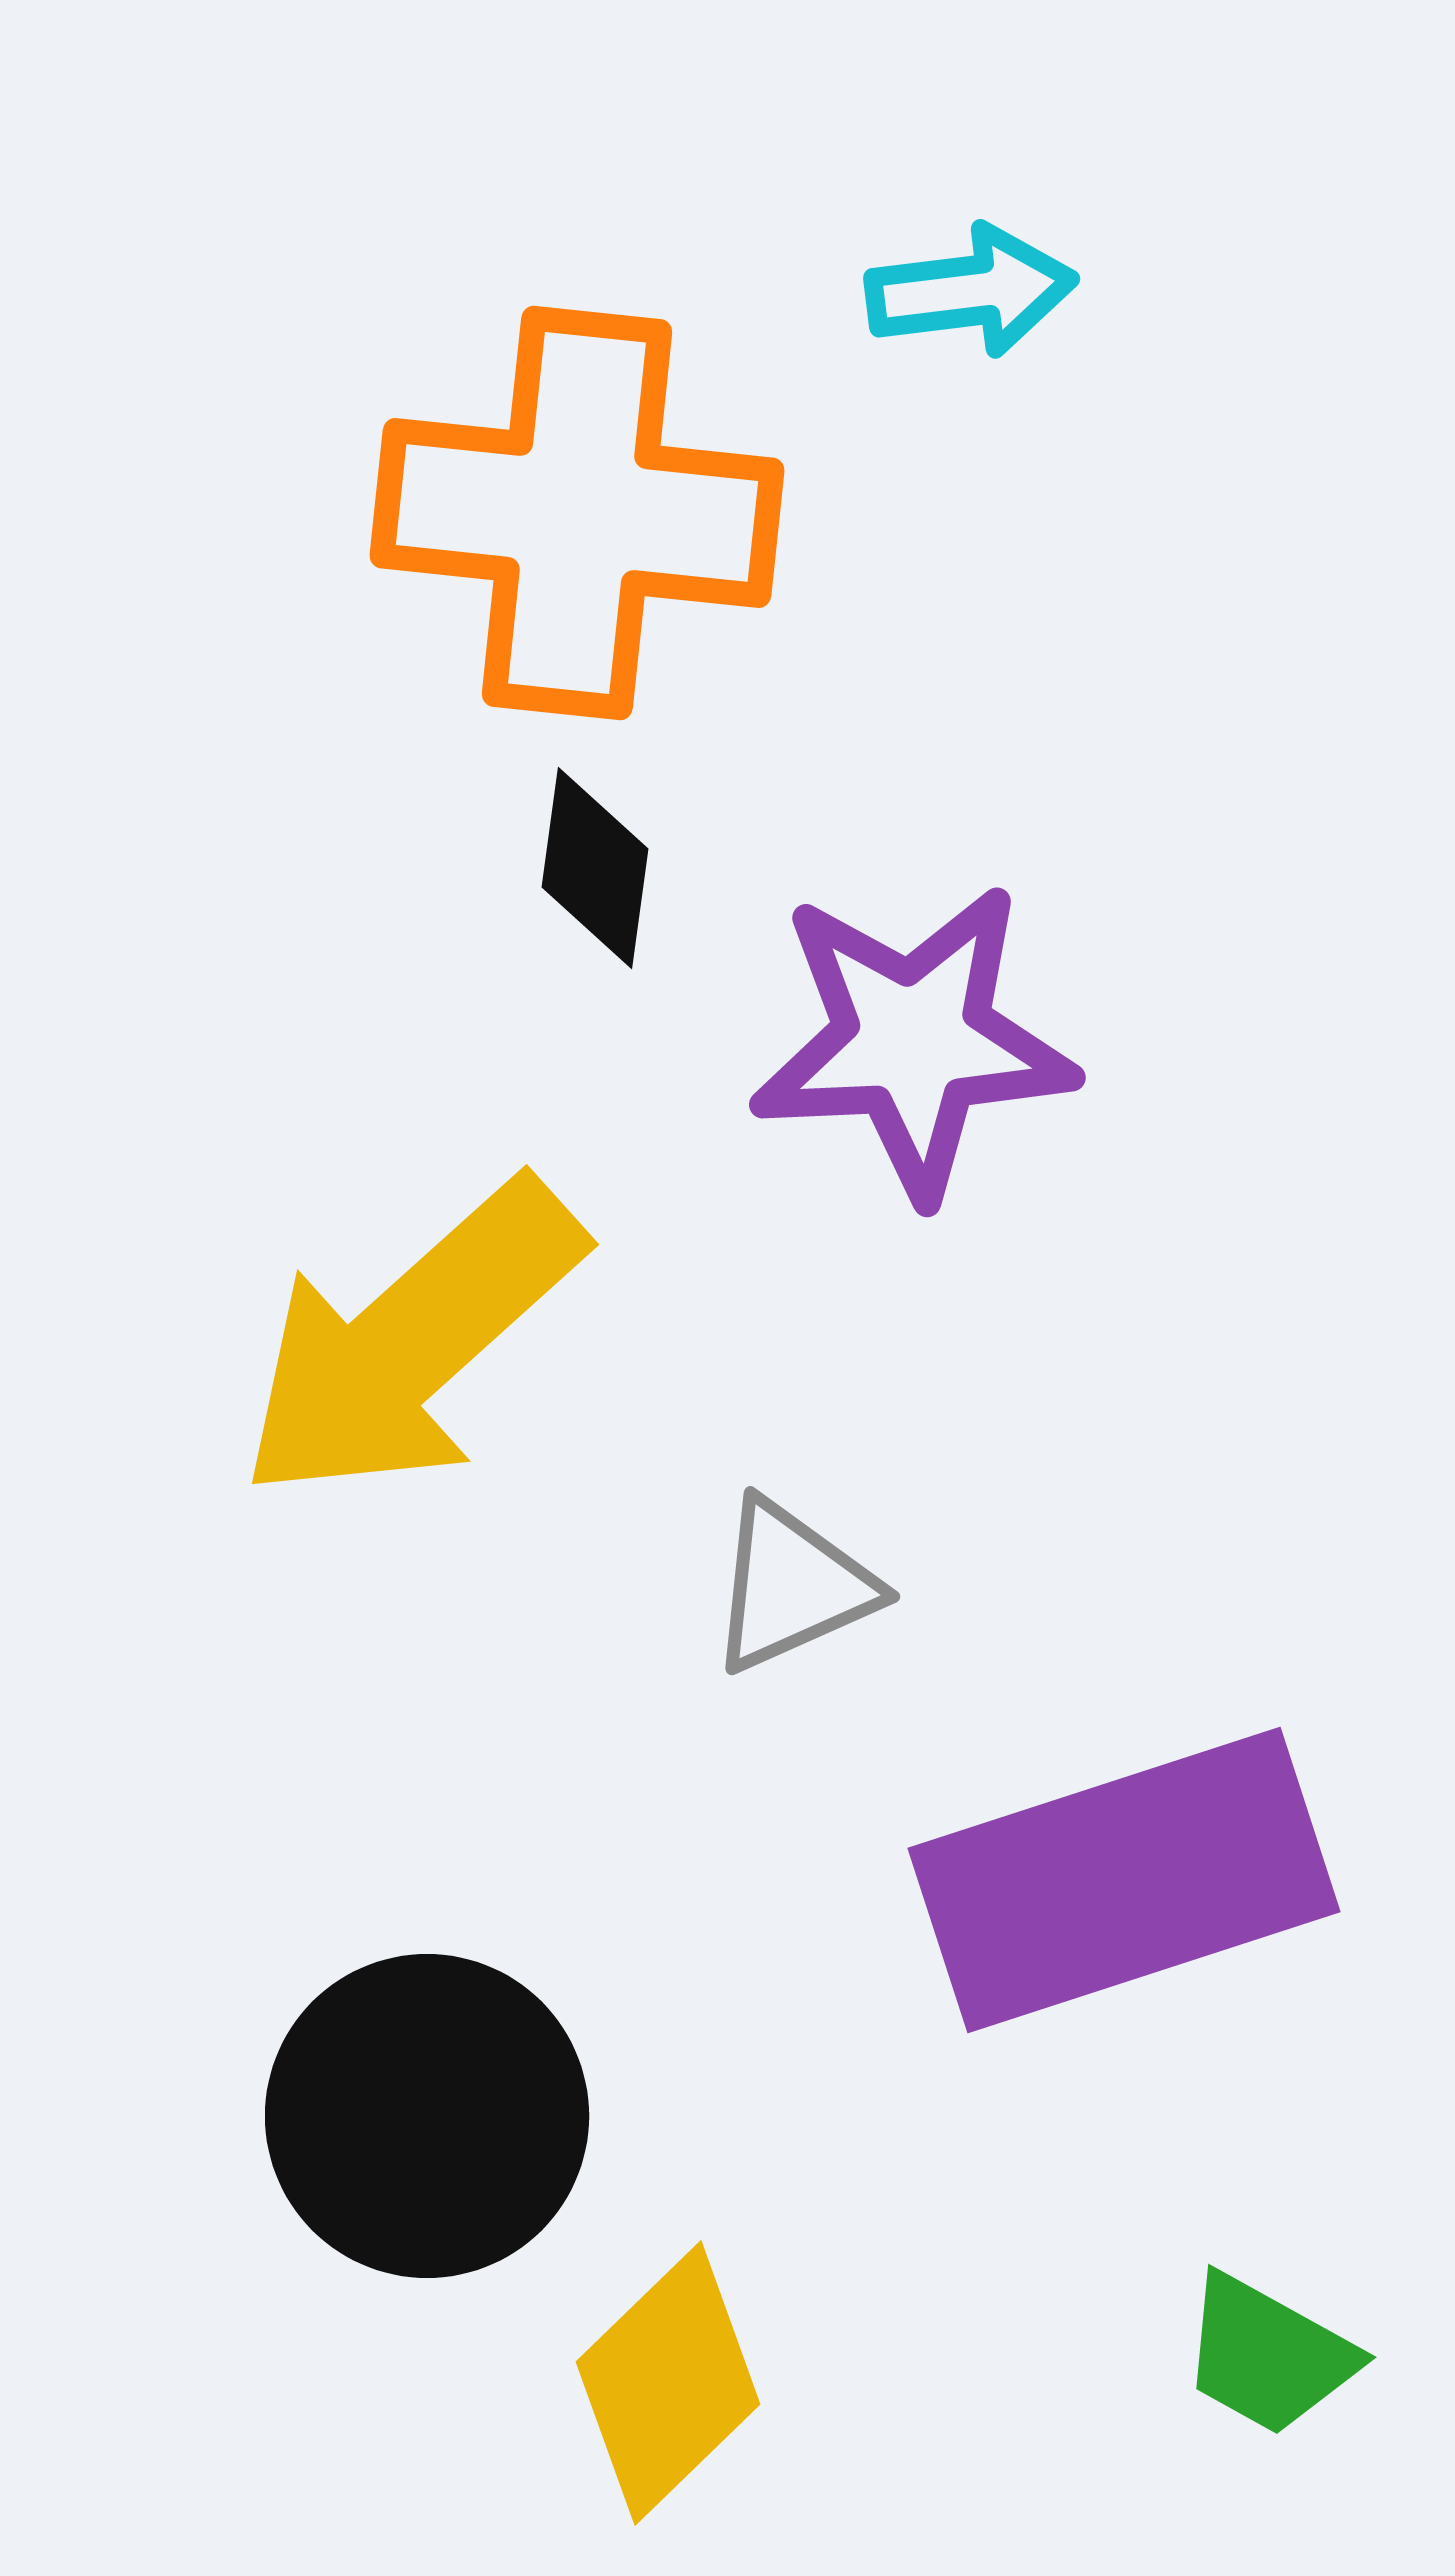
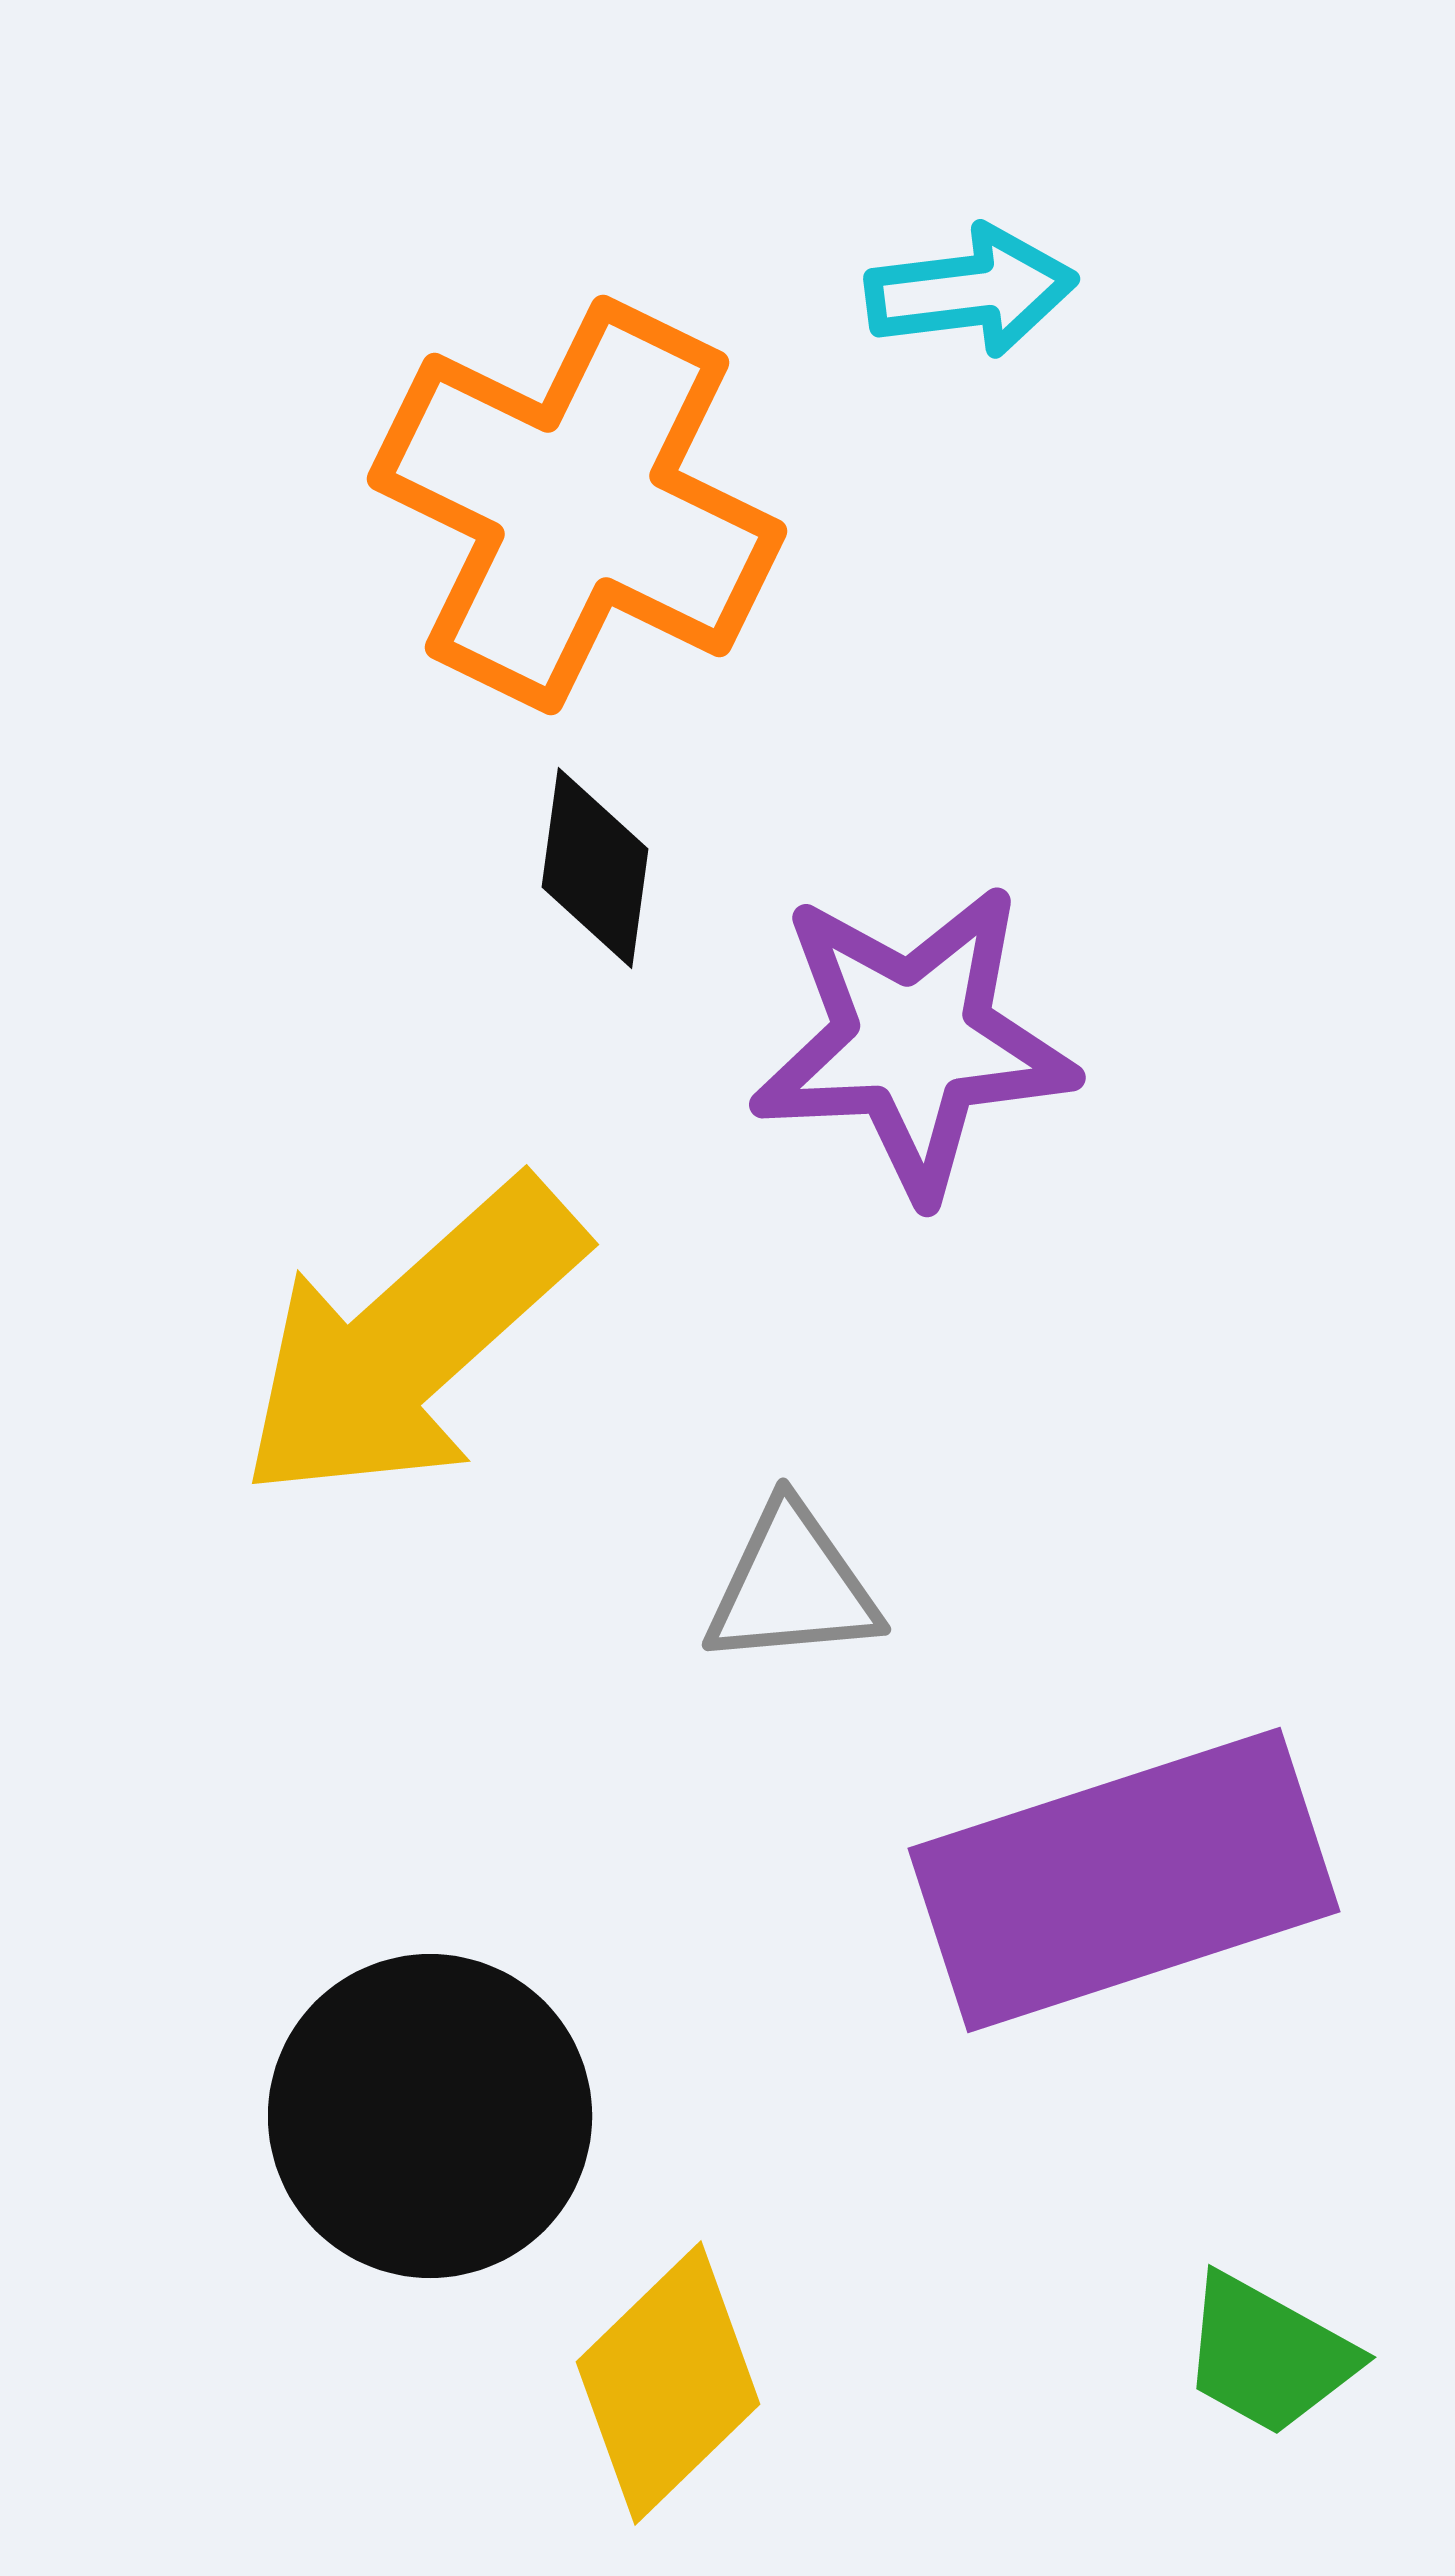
orange cross: moved 8 px up; rotated 20 degrees clockwise
gray triangle: rotated 19 degrees clockwise
black circle: moved 3 px right
